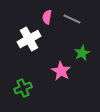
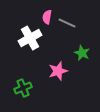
gray line: moved 5 px left, 4 px down
white cross: moved 1 px right, 1 px up
green star: rotated 21 degrees counterclockwise
pink star: moved 3 px left; rotated 24 degrees clockwise
